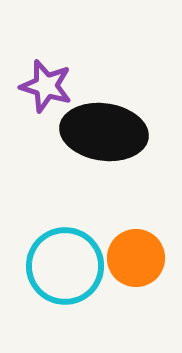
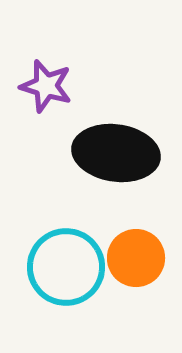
black ellipse: moved 12 px right, 21 px down
cyan circle: moved 1 px right, 1 px down
